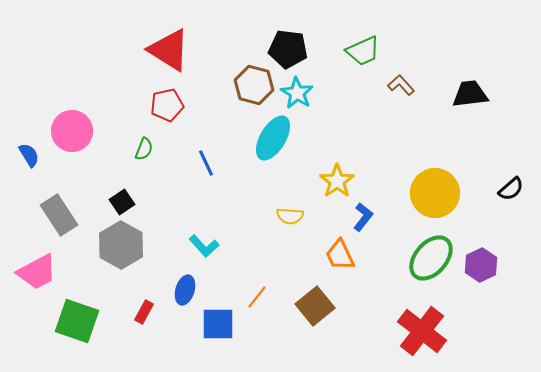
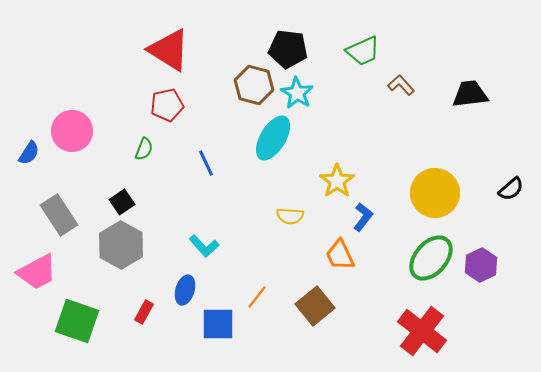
blue semicircle: moved 2 px up; rotated 65 degrees clockwise
